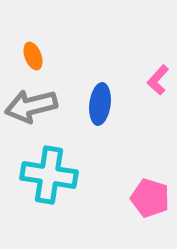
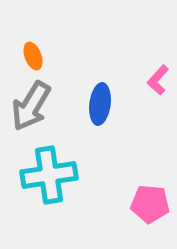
gray arrow: rotated 45 degrees counterclockwise
cyan cross: rotated 18 degrees counterclockwise
pink pentagon: moved 6 px down; rotated 12 degrees counterclockwise
